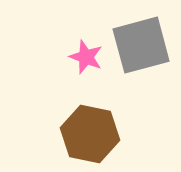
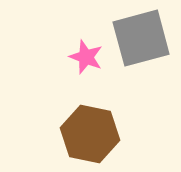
gray square: moved 7 px up
